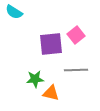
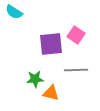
pink square: rotated 18 degrees counterclockwise
